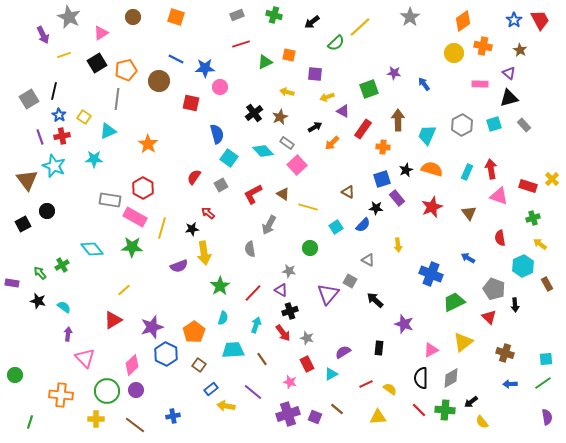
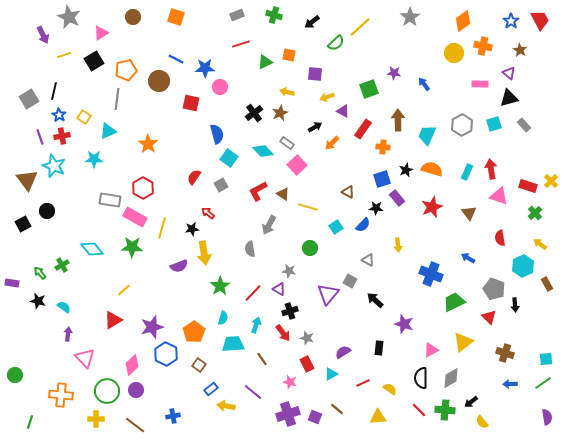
blue star at (514, 20): moved 3 px left, 1 px down
black square at (97, 63): moved 3 px left, 2 px up
brown star at (280, 117): moved 4 px up
yellow cross at (552, 179): moved 1 px left, 2 px down
red L-shape at (253, 194): moved 5 px right, 3 px up
green cross at (533, 218): moved 2 px right, 5 px up; rotated 24 degrees counterclockwise
purple triangle at (281, 290): moved 2 px left, 1 px up
cyan trapezoid at (233, 350): moved 6 px up
red line at (366, 384): moved 3 px left, 1 px up
